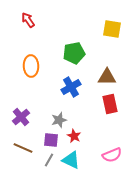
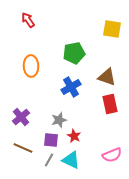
brown triangle: rotated 18 degrees clockwise
